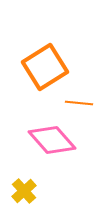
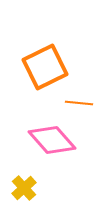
orange square: rotated 6 degrees clockwise
yellow cross: moved 3 px up
